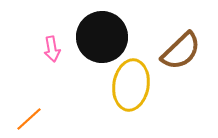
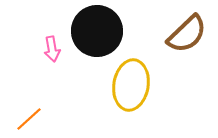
black circle: moved 5 px left, 6 px up
brown semicircle: moved 6 px right, 17 px up
